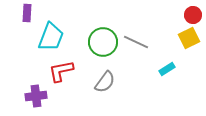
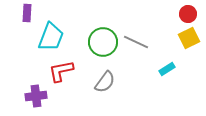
red circle: moved 5 px left, 1 px up
